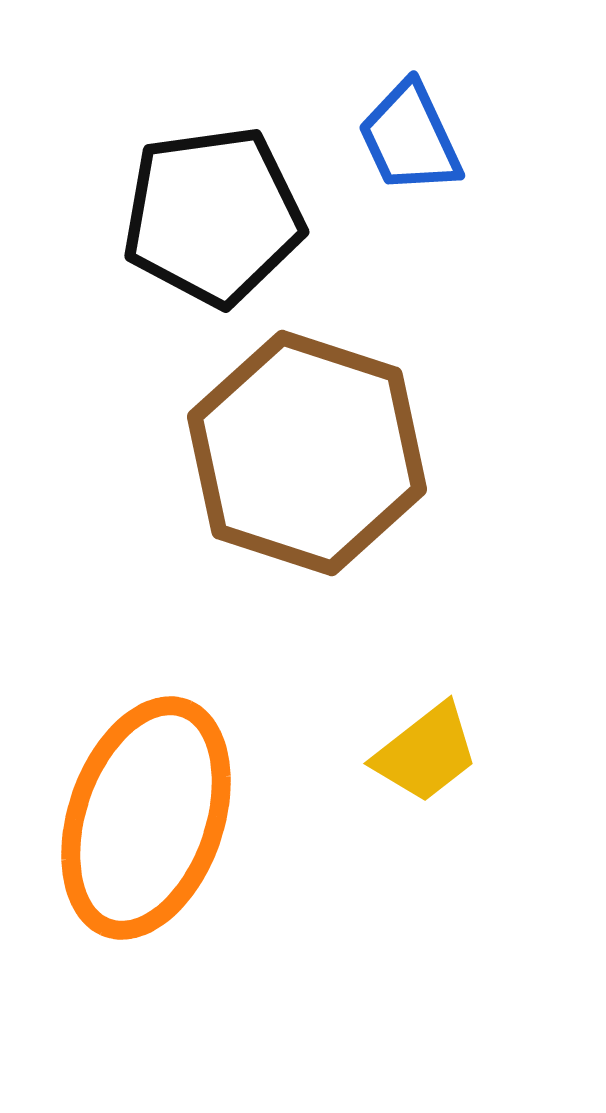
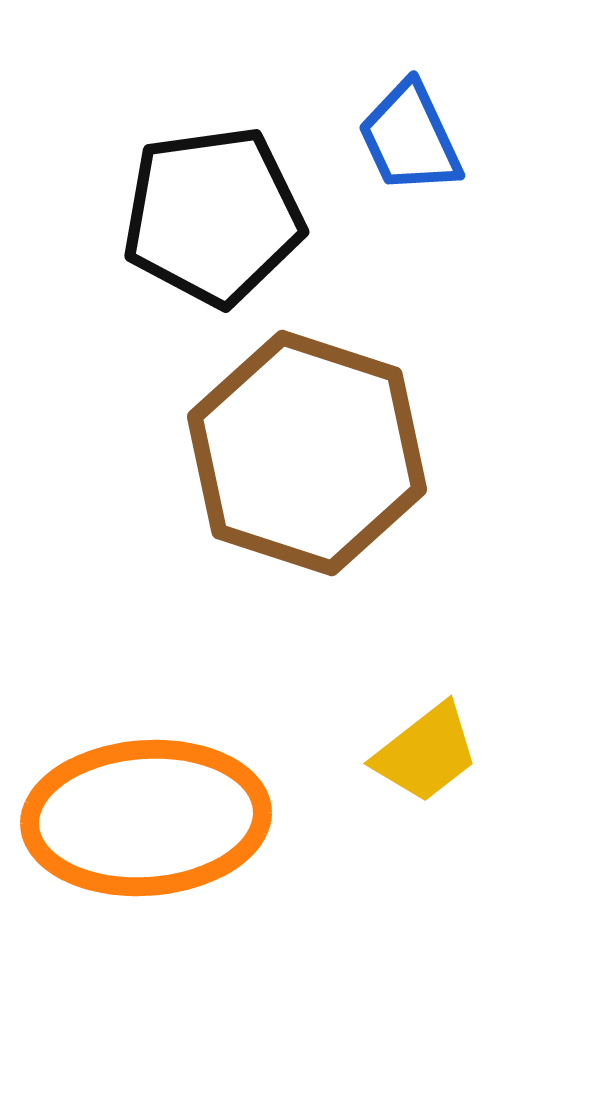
orange ellipse: rotated 67 degrees clockwise
